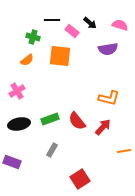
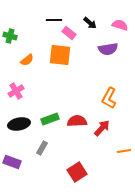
black line: moved 2 px right
pink rectangle: moved 3 px left, 2 px down
green cross: moved 23 px left, 1 px up
orange square: moved 1 px up
pink cross: moved 1 px left
orange L-shape: rotated 105 degrees clockwise
red semicircle: rotated 126 degrees clockwise
red arrow: moved 1 px left, 1 px down
gray rectangle: moved 10 px left, 2 px up
red square: moved 3 px left, 7 px up
